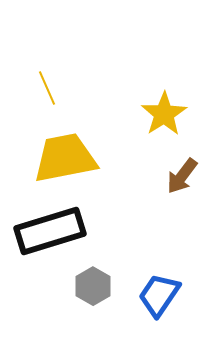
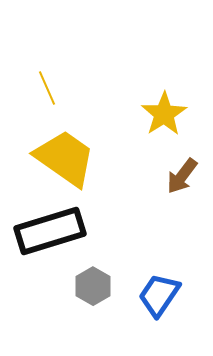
yellow trapezoid: rotated 46 degrees clockwise
